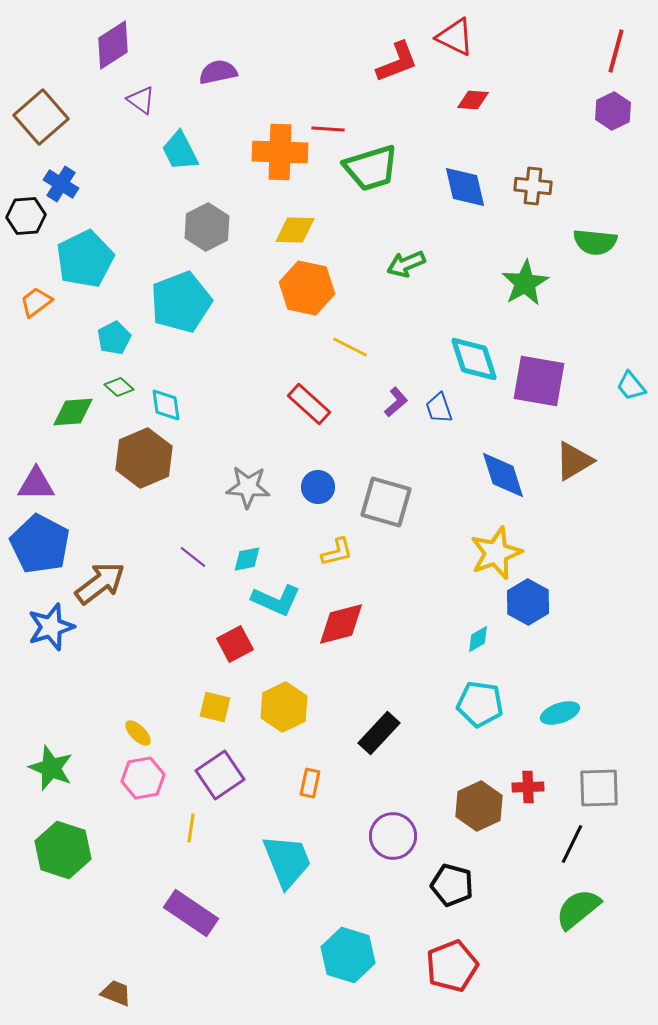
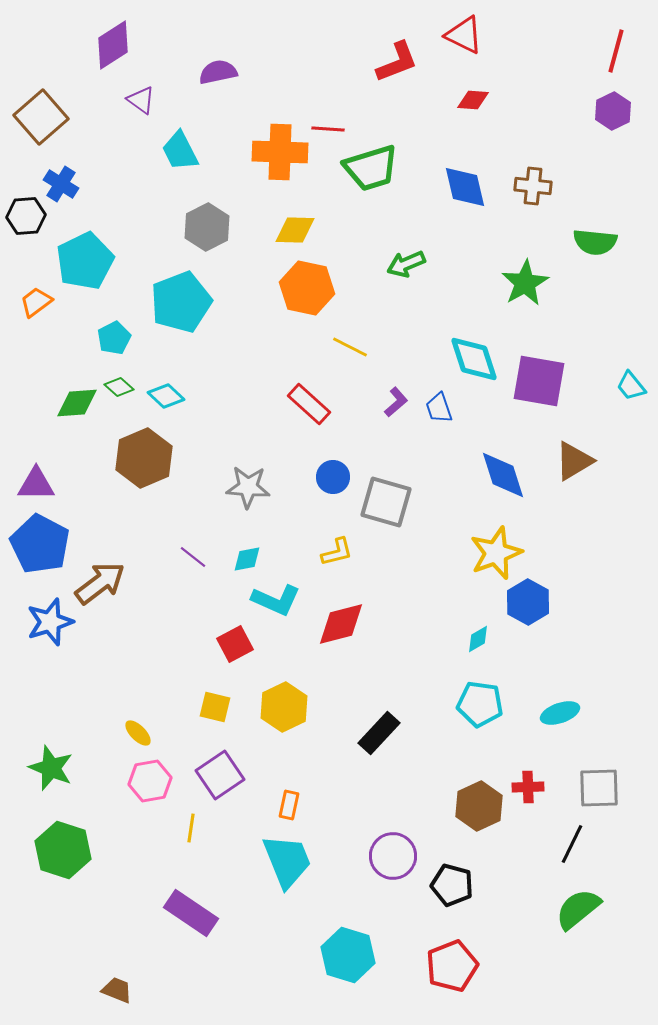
red triangle at (455, 37): moved 9 px right, 2 px up
cyan pentagon at (85, 259): moved 2 px down
cyan diamond at (166, 405): moved 9 px up; rotated 39 degrees counterclockwise
green diamond at (73, 412): moved 4 px right, 9 px up
blue circle at (318, 487): moved 15 px right, 10 px up
blue star at (51, 627): moved 1 px left, 5 px up
pink hexagon at (143, 778): moved 7 px right, 3 px down
orange rectangle at (310, 783): moved 21 px left, 22 px down
purple circle at (393, 836): moved 20 px down
brown trapezoid at (116, 993): moved 1 px right, 3 px up
